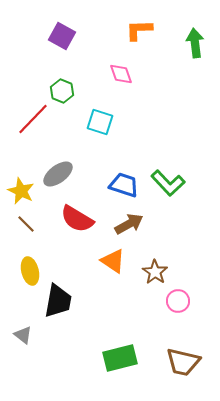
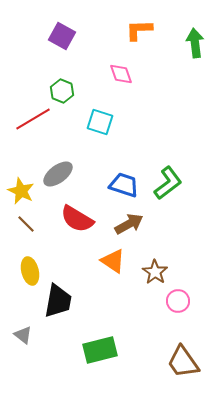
red line: rotated 15 degrees clockwise
green L-shape: rotated 84 degrees counterclockwise
green rectangle: moved 20 px left, 8 px up
brown trapezoid: rotated 42 degrees clockwise
